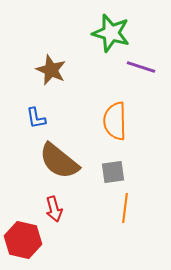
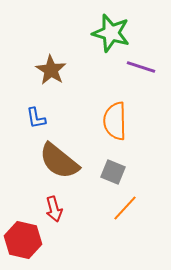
brown star: rotated 8 degrees clockwise
gray square: rotated 30 degrees clockwise
orange line: rotated 36 degrees clockwise
